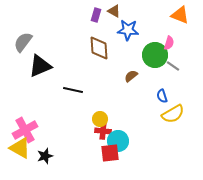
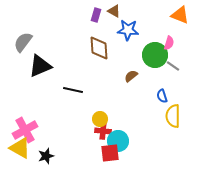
yellow semicircle: moved 2 px down; rotated 120 degrees clockwise
black star: moved 1 px right
